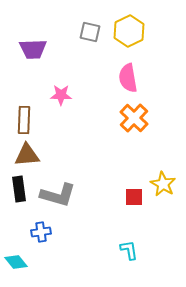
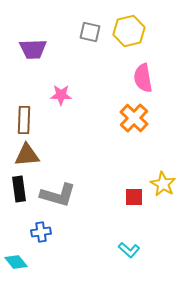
yellow hexagon: rotated 12 degrees clockwise
pink semicircle: moved 15 px right
cyan L-shape: rotated 140 degrees clockwise
